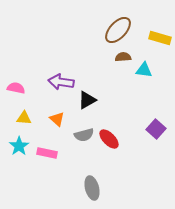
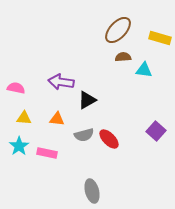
orange triangle: rotated 35 degrees counterclockwise
purple square: moved 2 px down
gray ellipse: moved 3 px down
